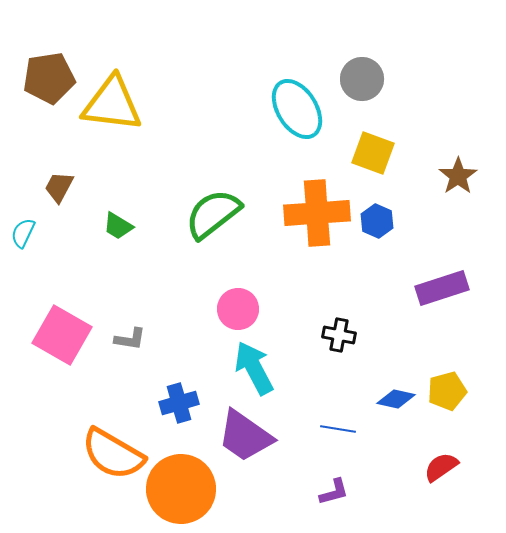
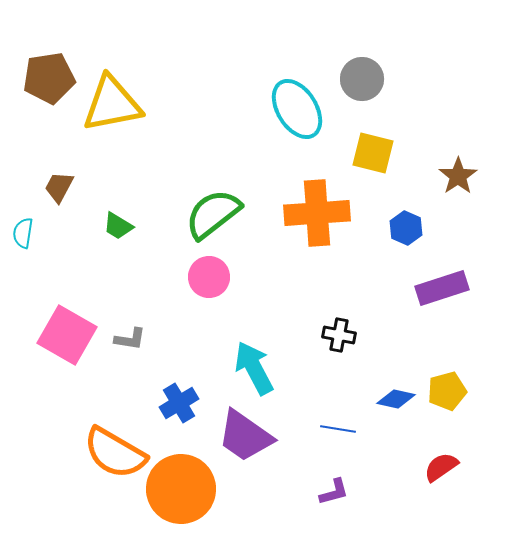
yellow triangle: rotated 18 degrees counterclockwise
yellow square: rotated 6 degrees counterclockwise
blue hexagon: moved 29 px right, 7 px down
cyan semicircle: rotated 16 degrees counterclockwise
pink circle: moved 29 px left, 32 px up
pink square: moved 5 px right
blue cross: rotated 15 degrees counterclockwise
orange semicircle: moved 2 px right, 1 px up
